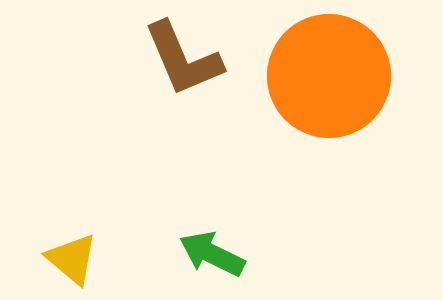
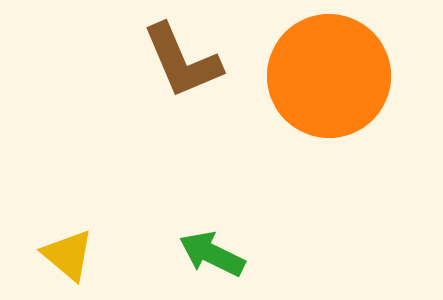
brown L-shape: moved 1 px left, 2 px down
yellow triangle: moved 4 px left, 4 px up
